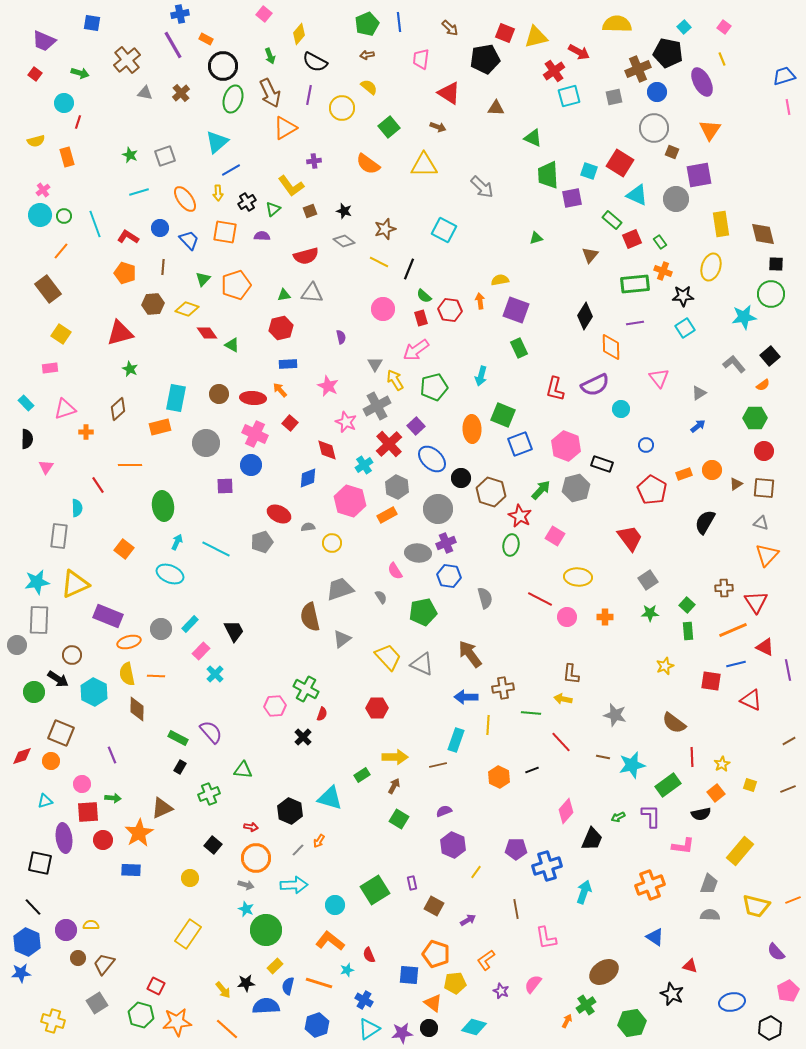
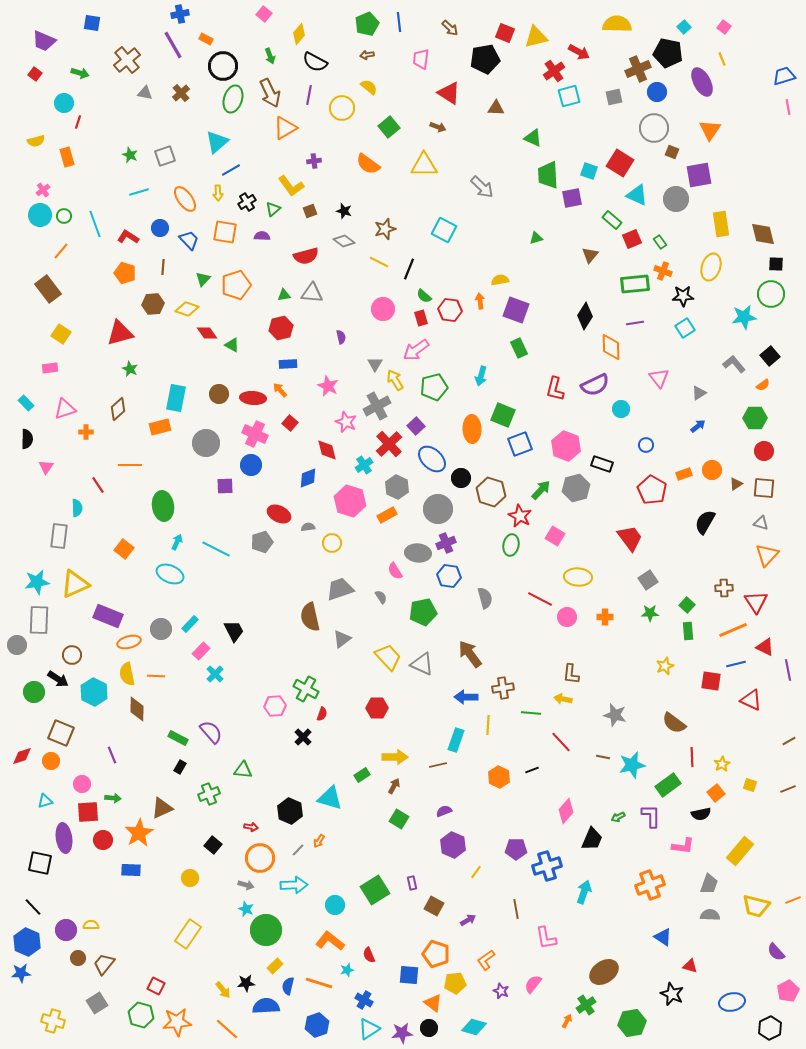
orange circle at (256, 858): moved 4 px right
blue triangle at (655, 937): moved 8 px right
